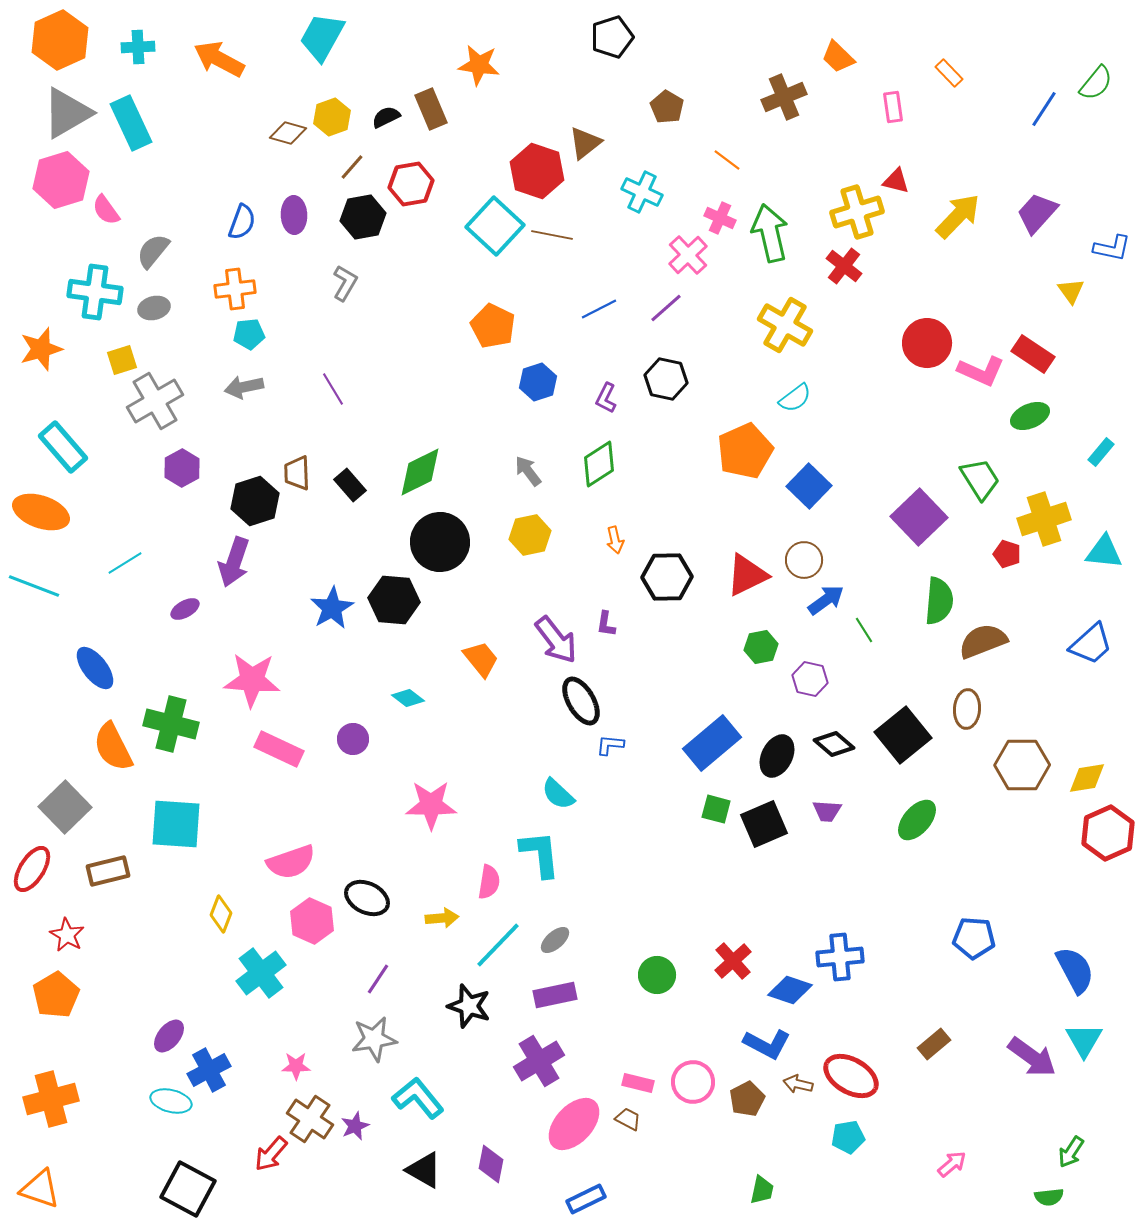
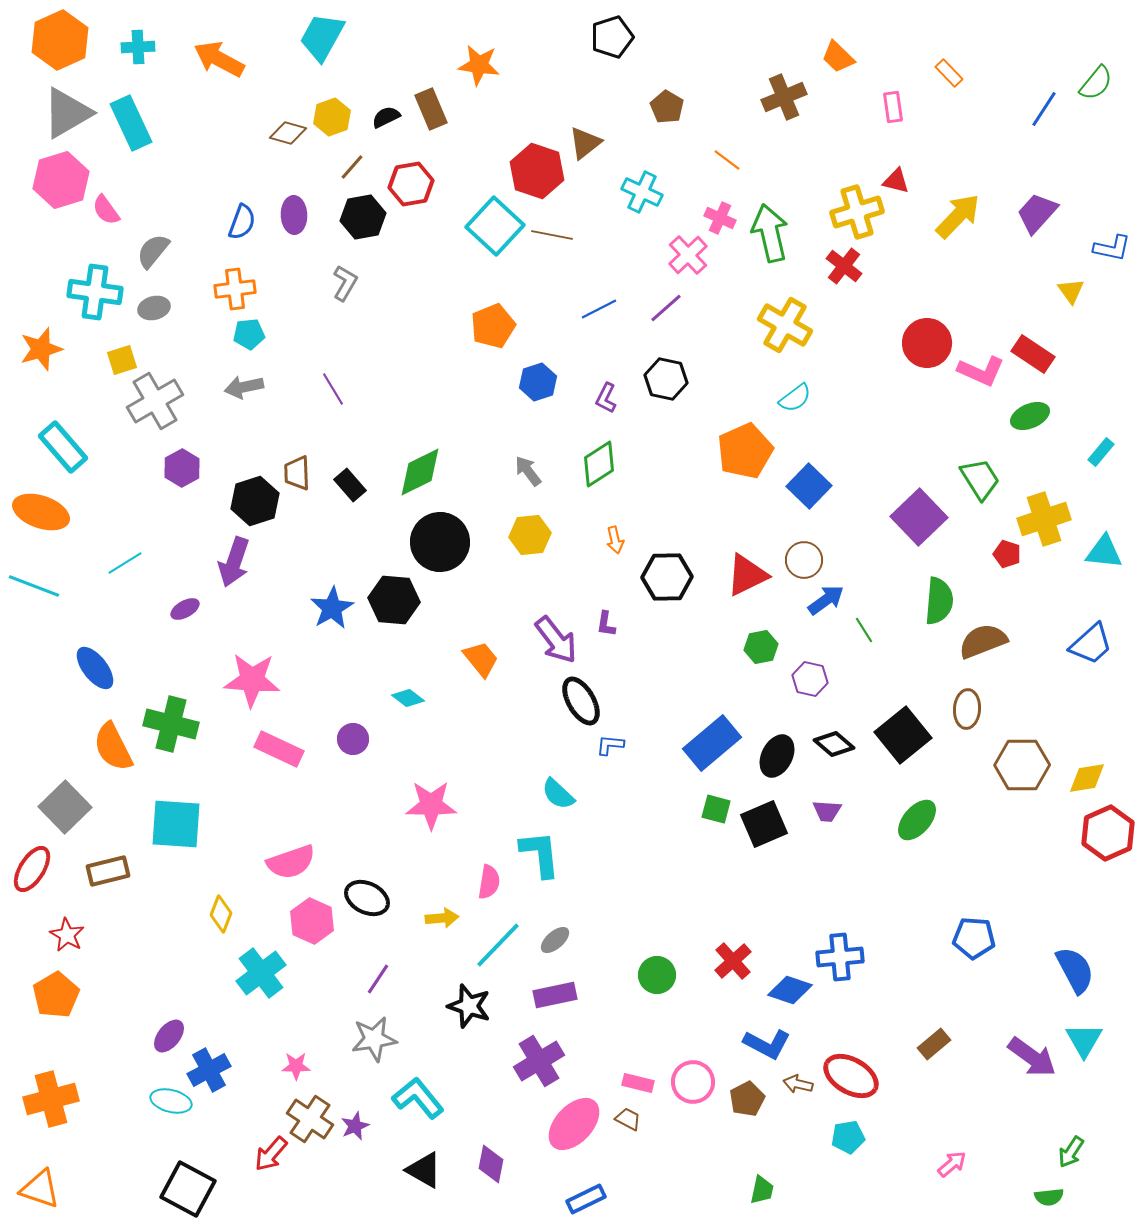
orange pentagon at (493, 326): rotated 24 degrees clockwise
yellow hexagon at (530, 535): rotated 6 degrees clockwise
